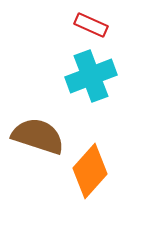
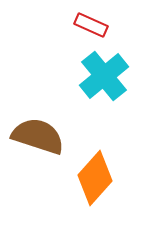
cyan cross: moved 13 px right; rotated 18 degrees counterclockwise
orange diamond: moved 5 px right, 7 px down
